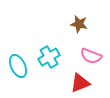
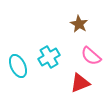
brown star: rotated 18 degrees clockwise
pink semicircle: rotated 20 degrees clockwise
